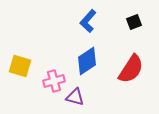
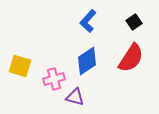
black square: rotated 14 degrees counterclockwise
red semicircle: moved 11 px up
pink cross: moved 2 px up
